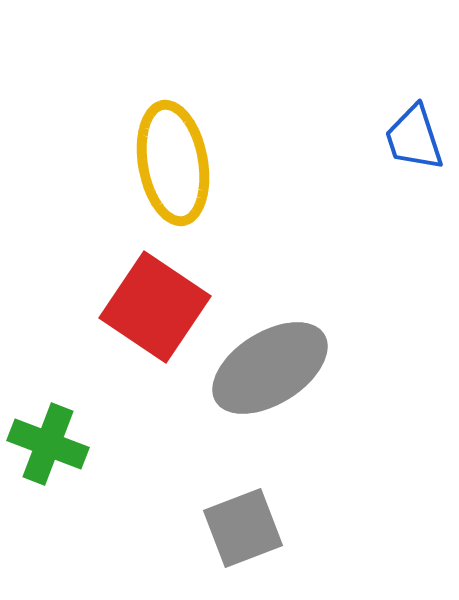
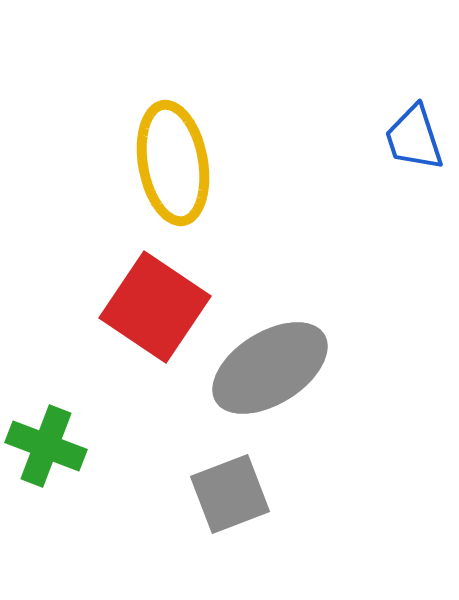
green cross: moved 2 px left, 2 px down
gray square: moved 13 px left, 34 px up
